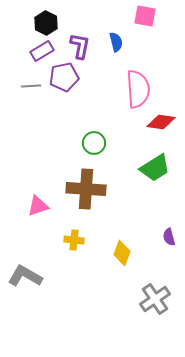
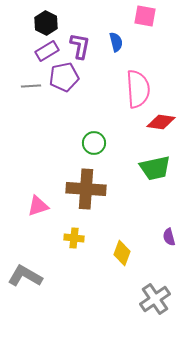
purple rectangle: moved 5 px right
green trapezoid: rotated 20 degrees clockwise
yellow cross: moved 2 px up
